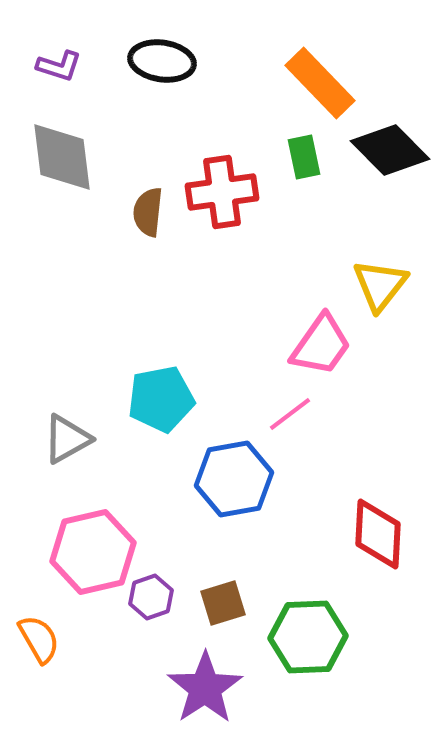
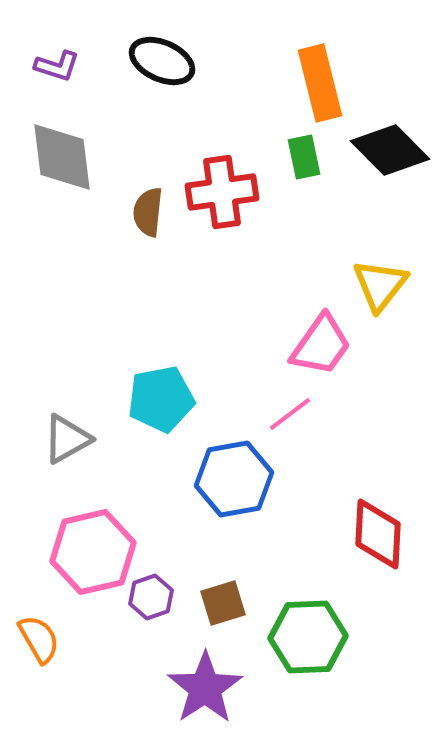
black ellipse: rotated 16 degrees clockwise
purple L-shape: moved 2 px left
orange rectangle: rotated 30 degrees clockwise
